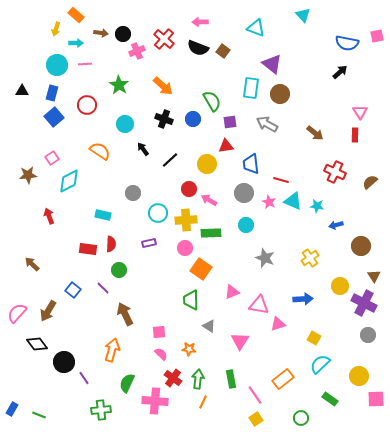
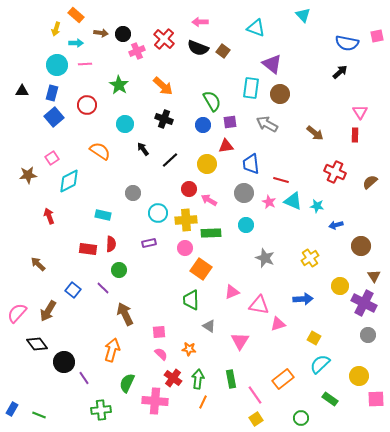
blue circle at (193, 119): moved 10 px right, 6 px down
brown arrow at (32, 264): moved 6 px right
